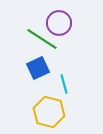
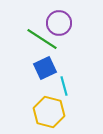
blue square: moved 7 px right
cyan line: moved 2 px down
